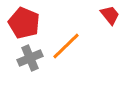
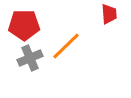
red trapezoid: moved 1 px left, 1 px up; rotated 35 degrees clockwise
red pentagon: moved 2 px down; rotated 24 degrees counterclockwise
